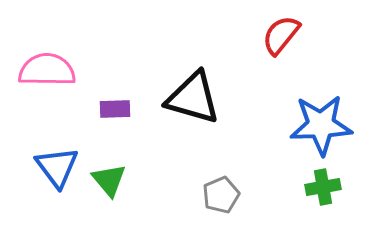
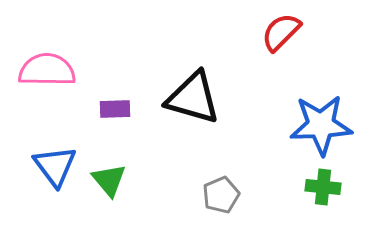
red semicircle: moved 3 px up; rotated 6 degrees clockwise
blue triangle: moved 2 px left, 1 px up
green cross: rotated 16 degrees clockwise
